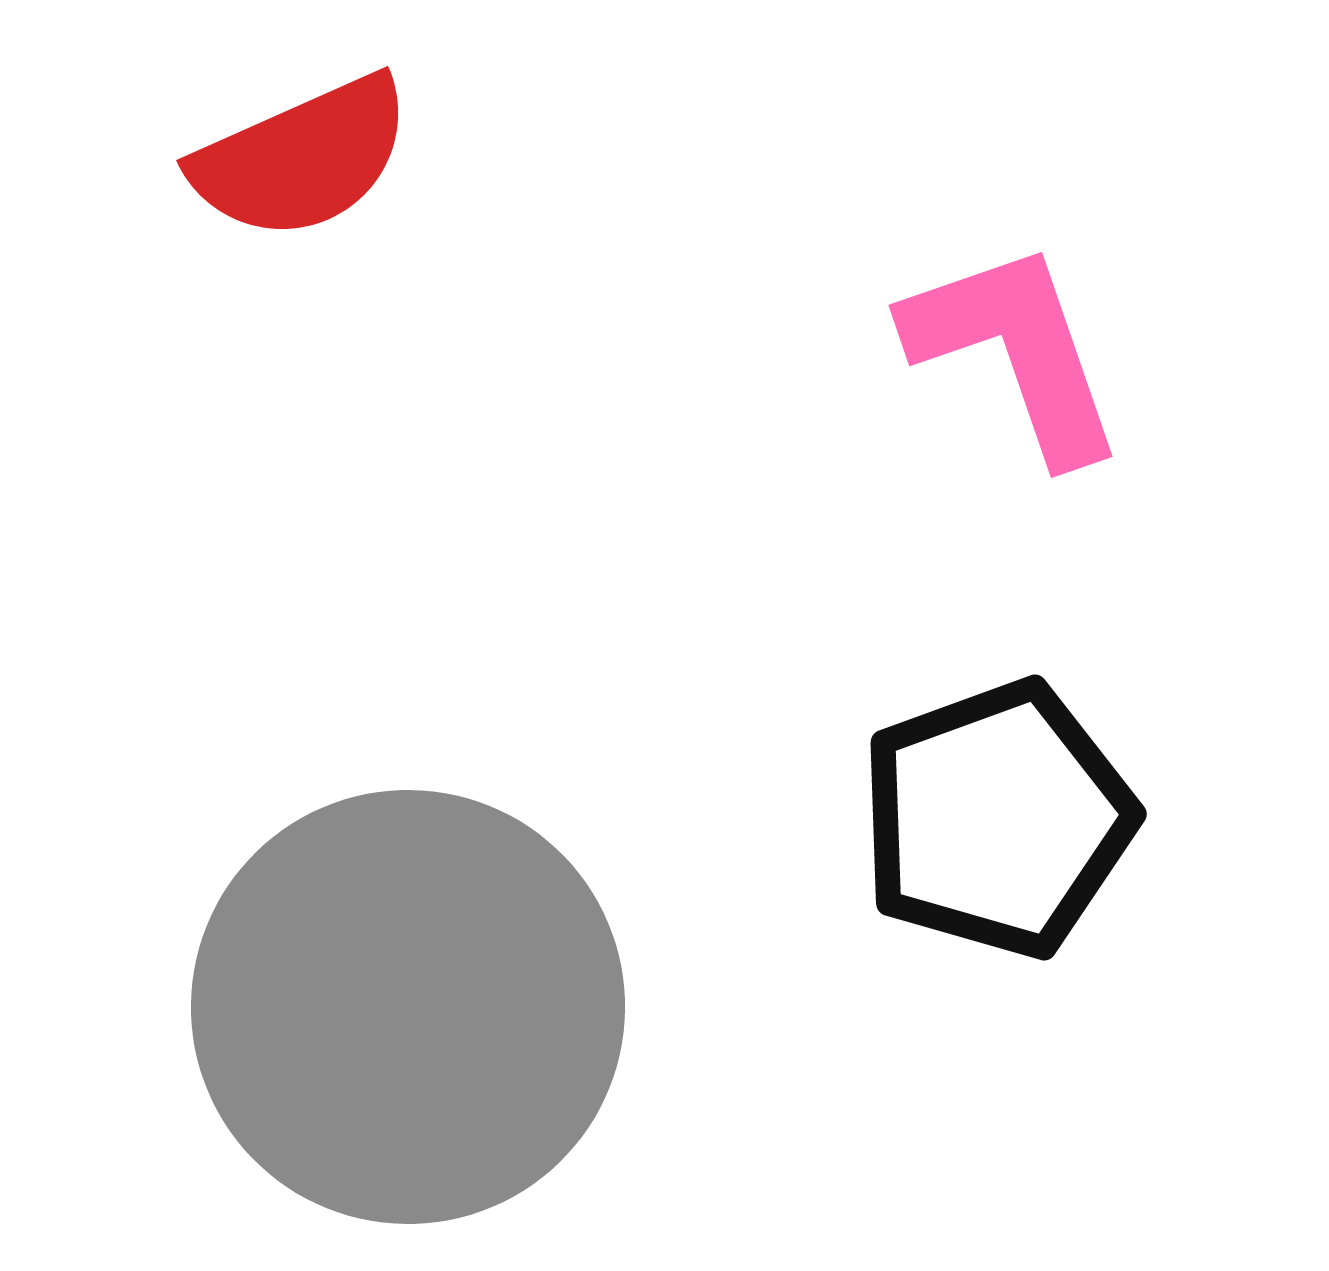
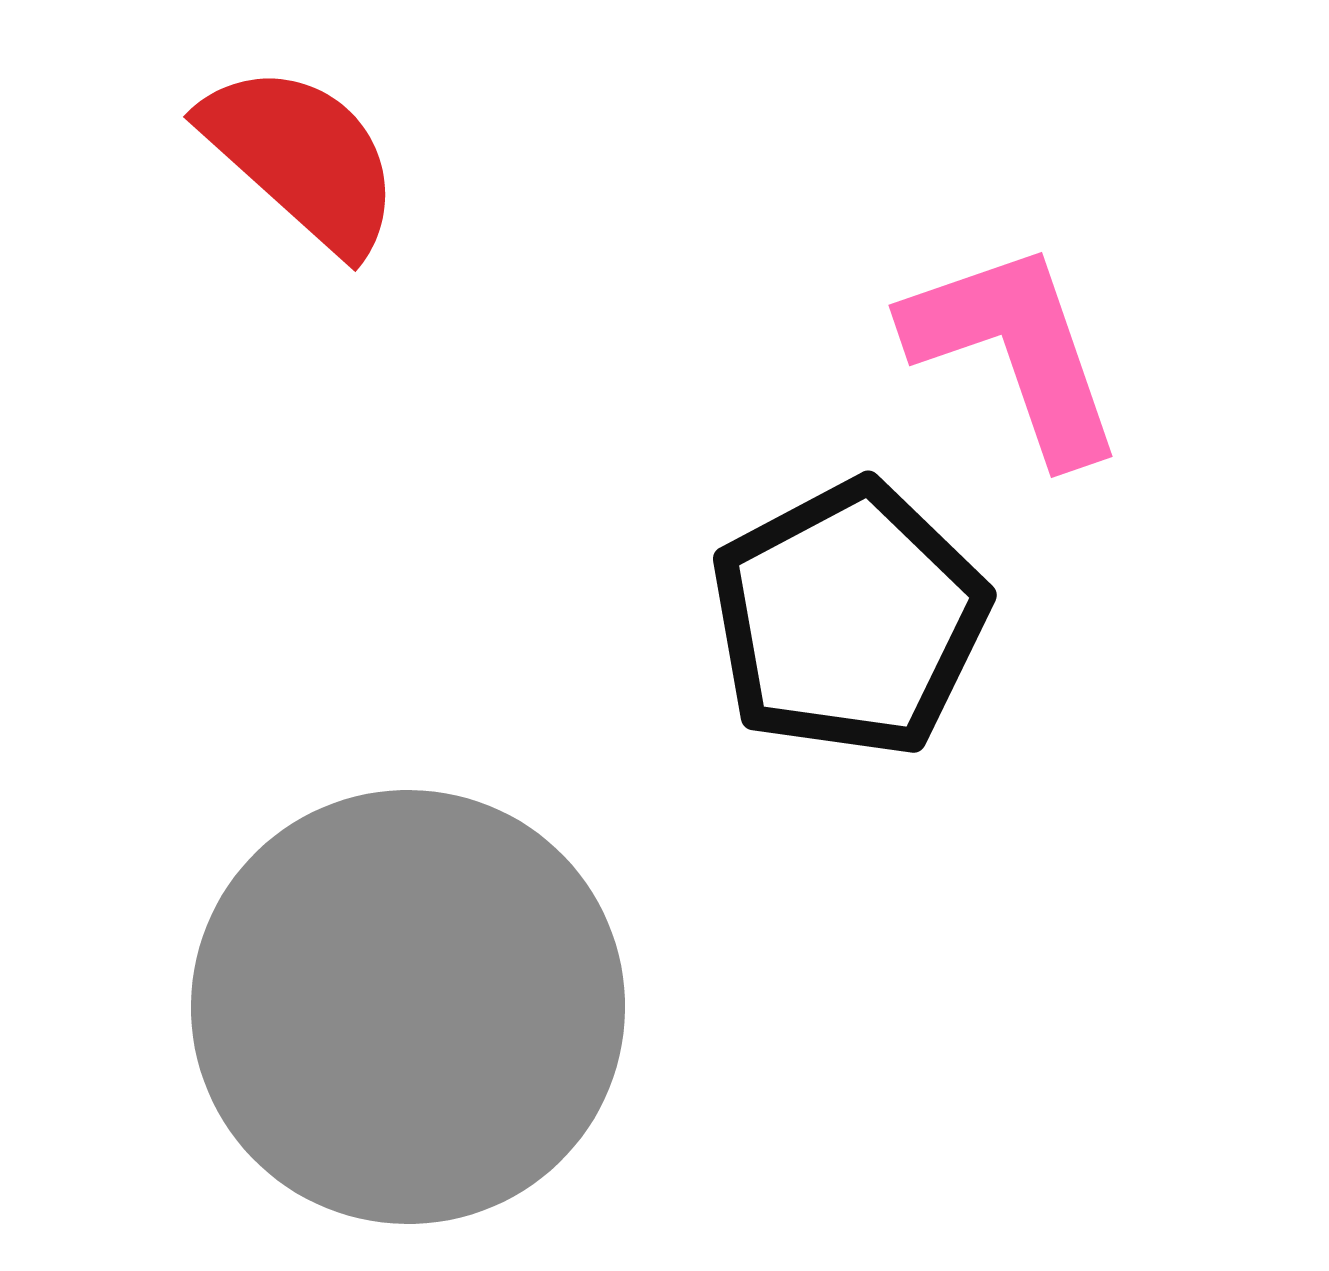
red semicircle: rotated 114 degrees counterclockwise
black pentagon: moved 148 px left, 200 px up; rotated 8 degrees counterclockwise
